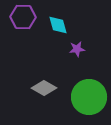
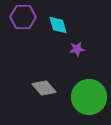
gray diamond: rotated 20 degrees clockwise
